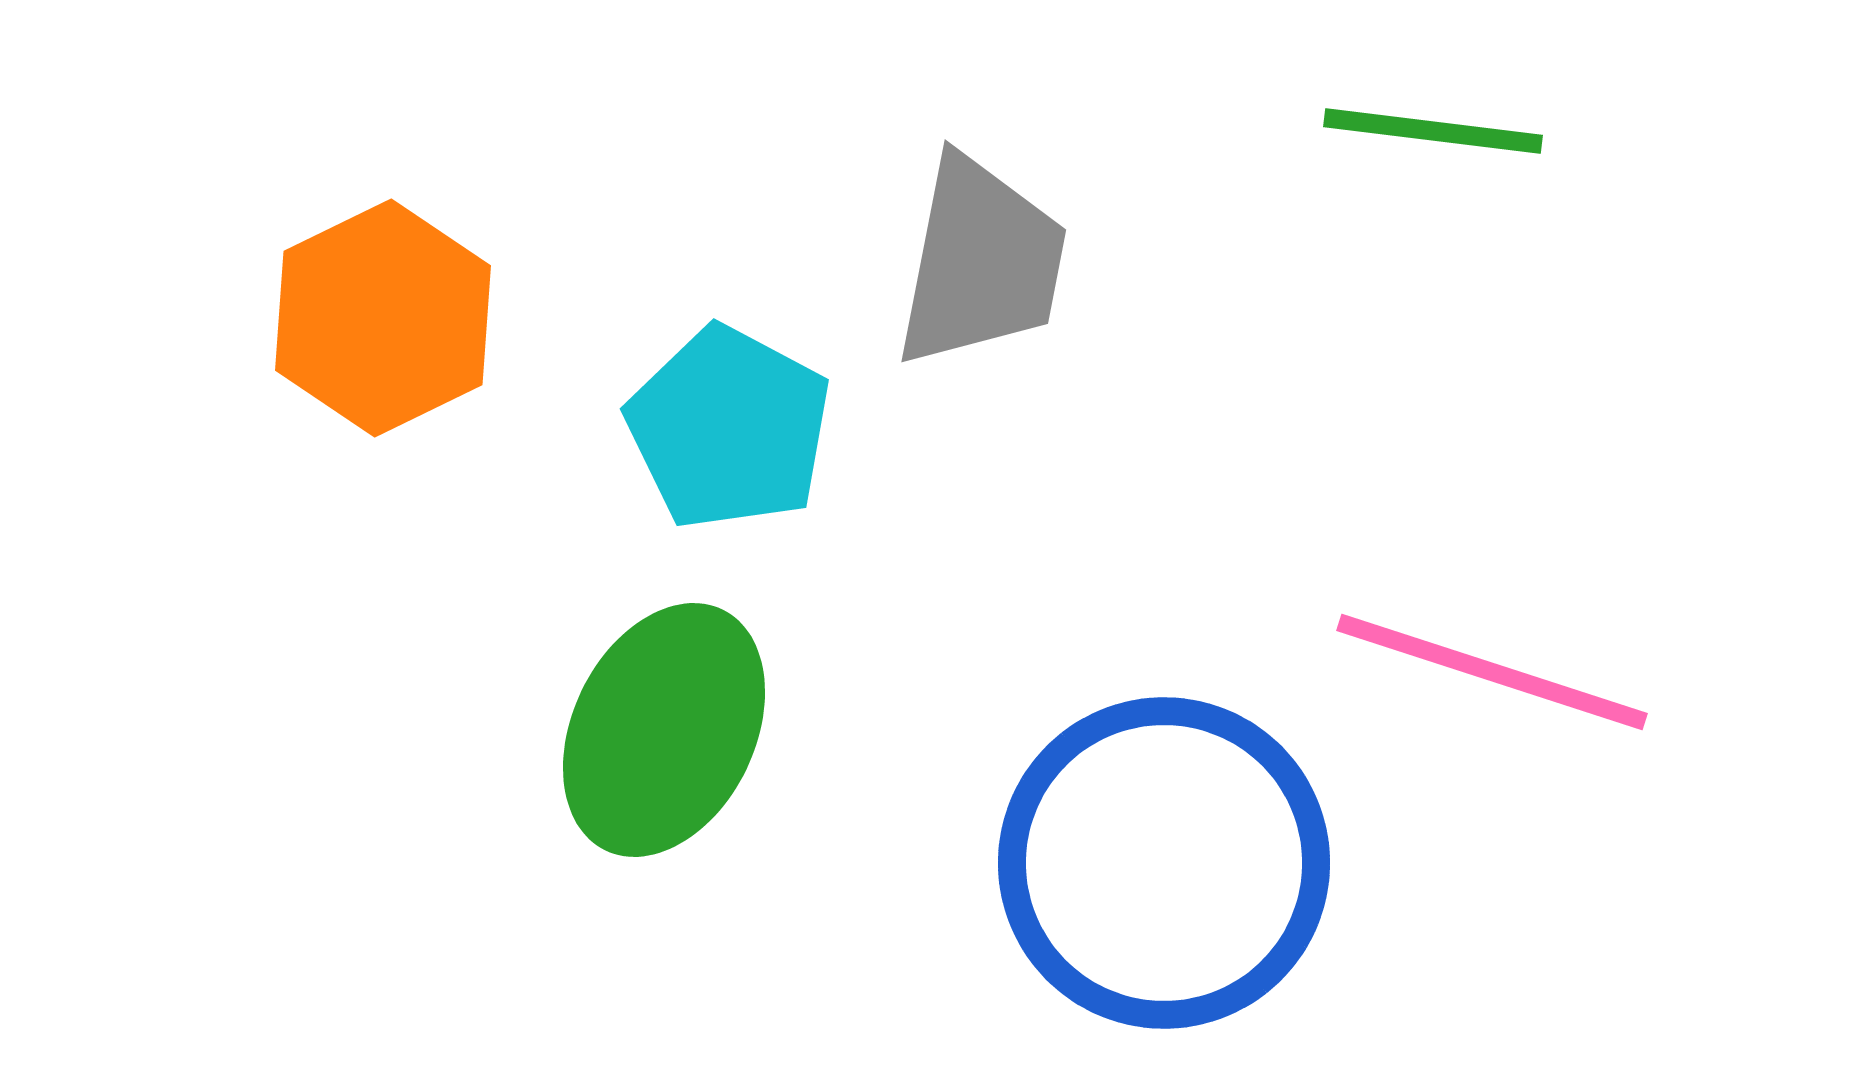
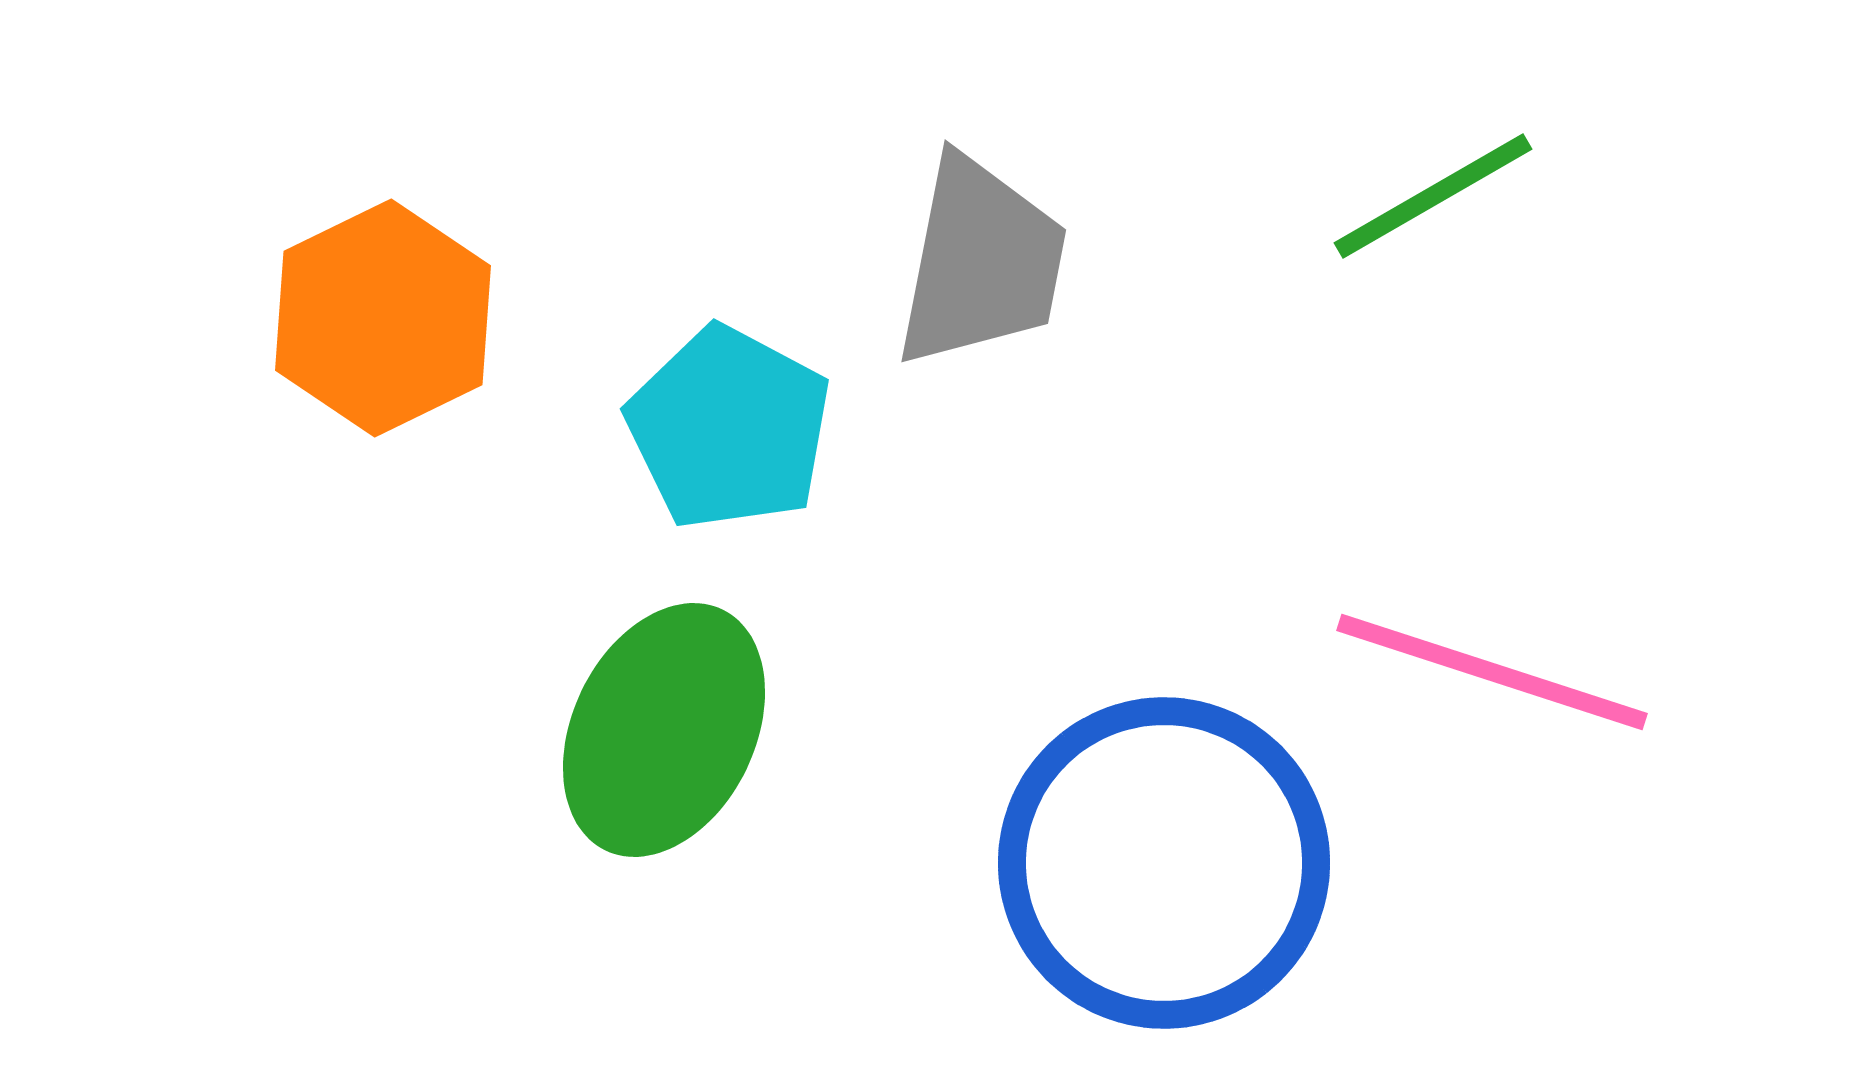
green line: moved 65 px down; rotated 37 degrees counterclockwise
